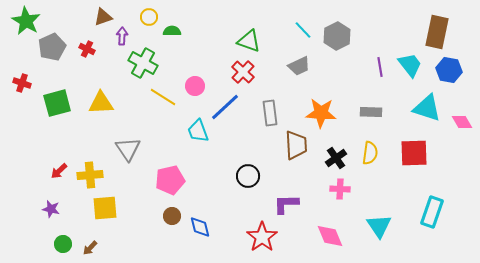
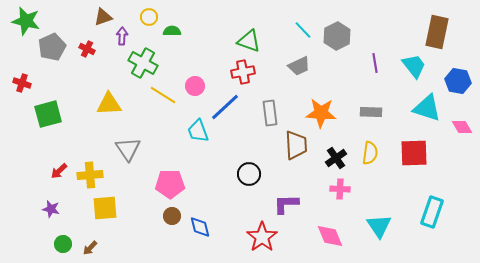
green star at (26, 21): rotated 16 degrees counterclockwise
cyan trapezoid at (410, 65): moved 4 px right, 1 px down
purple line at (380, 67): moved 5 px left, 4 px up
blue hexagon at (449, 70): moved 9 px right, 11 px down
red cross at (243, 72): rotated 35 degrees clockwise
yellow line at (163, 97): moved 2 px up
green square at (57, 103): moved 9 px left, 11 px down
yellow triangle at (101, 103): moved 8 px right, 1 px down
pink diamond at (462, 122): moved 5 px down
black circle at (248, 176): moved 1 px right, 2 px up
pink pentagon at (170, 180): moved 4 px down; rotated 12 degrees clockwise
